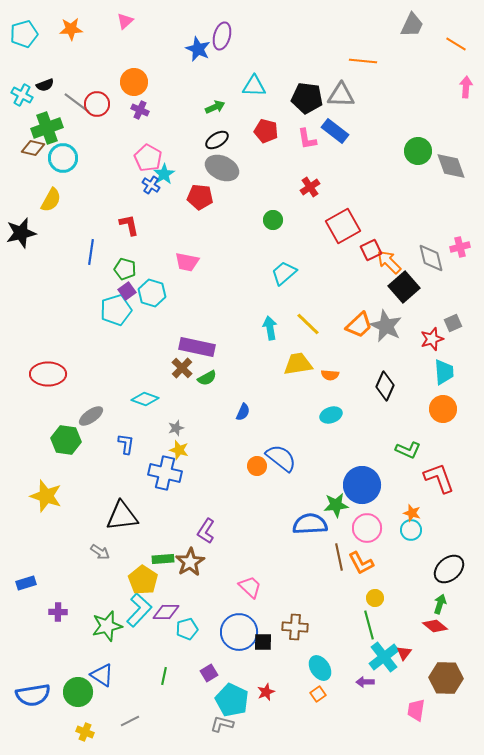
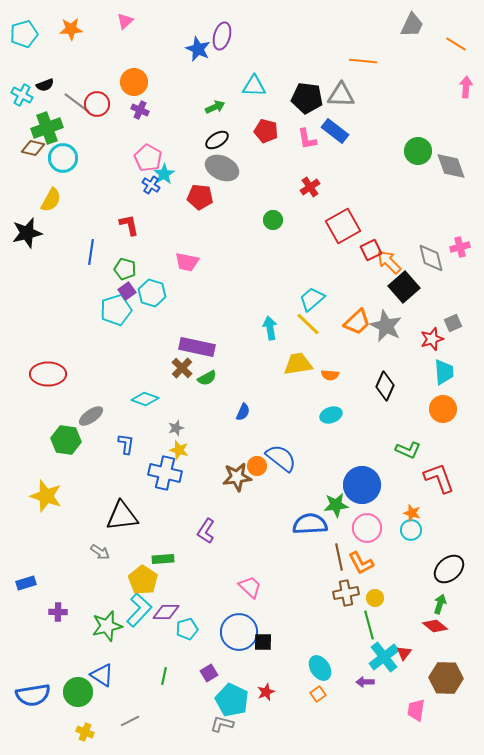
black star at (21, 233): moved 6 px right
cyan trapezoid at (284, 273): moved 28 px right, 26 px down
orange trapezoid at (359, 325): moved 2 px left, 3 px up
brown star at (190, 562): moved 47 px right, 85 px up; rotated 24 degrees clockwise
brown cross at (295, 627): moved 51 px right, 34 px up; rotated 15 degrees counterclockwise
